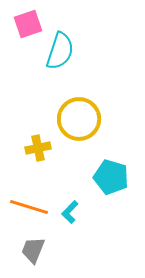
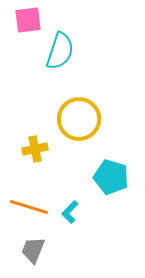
pink square: moved 4 px up; rotated 12 degrees clockwise
yellow cross: moved 3 px left, 1 px down
